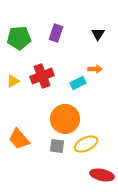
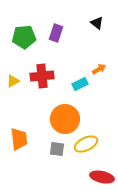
black triangle: moved 1 px left, 11 px up; rotated 24 degrees counterclockwise
green pentagon: moved 5 px right, 1 px up
orange arrow: moved 4 px right; rotated 32 degrees counterclockwise
red cross: rotated 15 degrees clockwise
cyan rectangle: moved 2 px right, 1 px down
orange trapezoid: rotated 145 degrees counterclockwise
gray square: moved 3 px down
red ellipse: moved 2 px down
